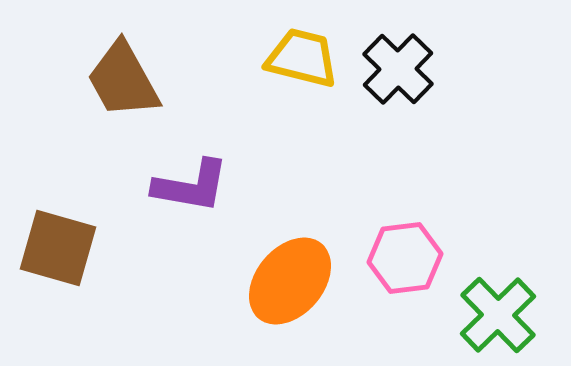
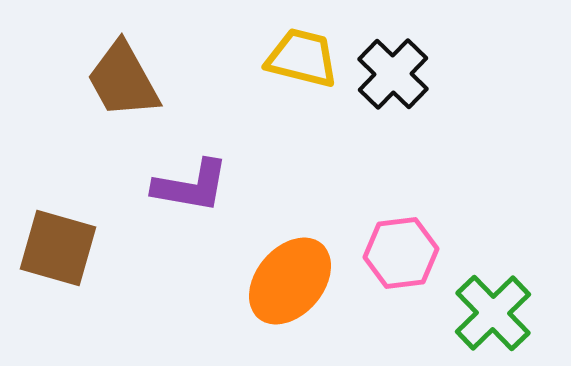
black cross: moved 5 px left, 5 px down
pink hexagon: moved 4 px left, 5 px up
green cross: moved 5 px left, 2 px up
